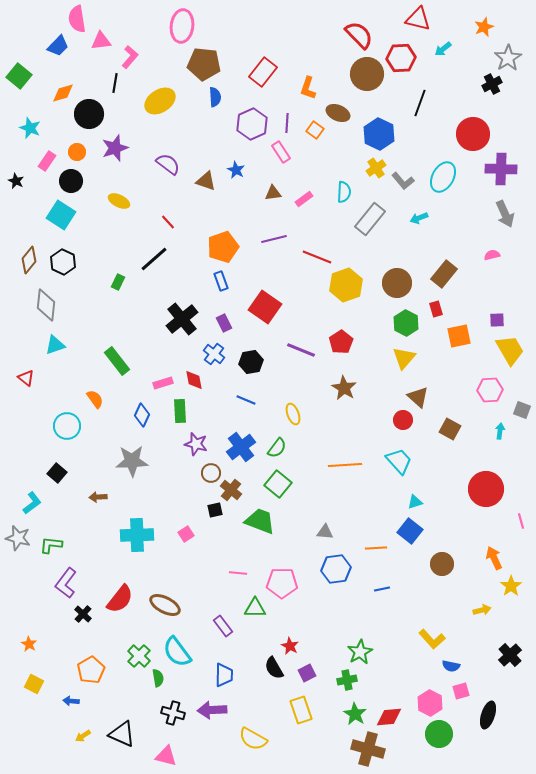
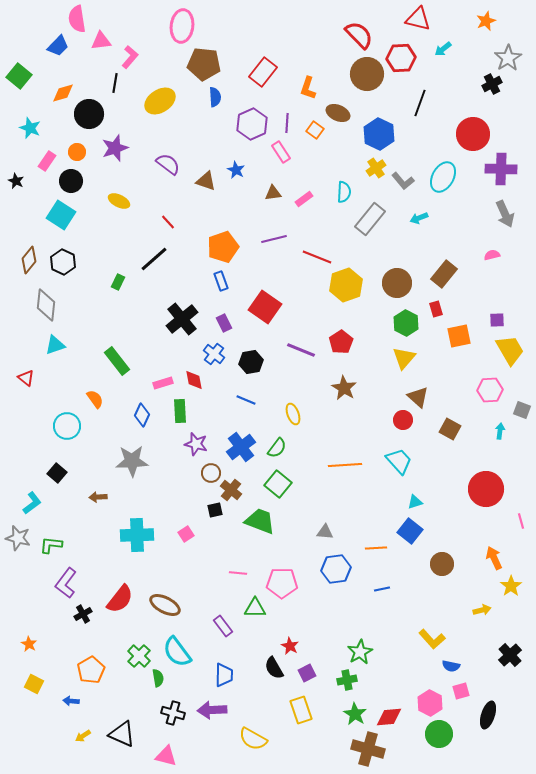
orange star at (484, 27): moved 2 px right, 6 px up
black cross at (83, 614): rotated 18 degrees clockwise
